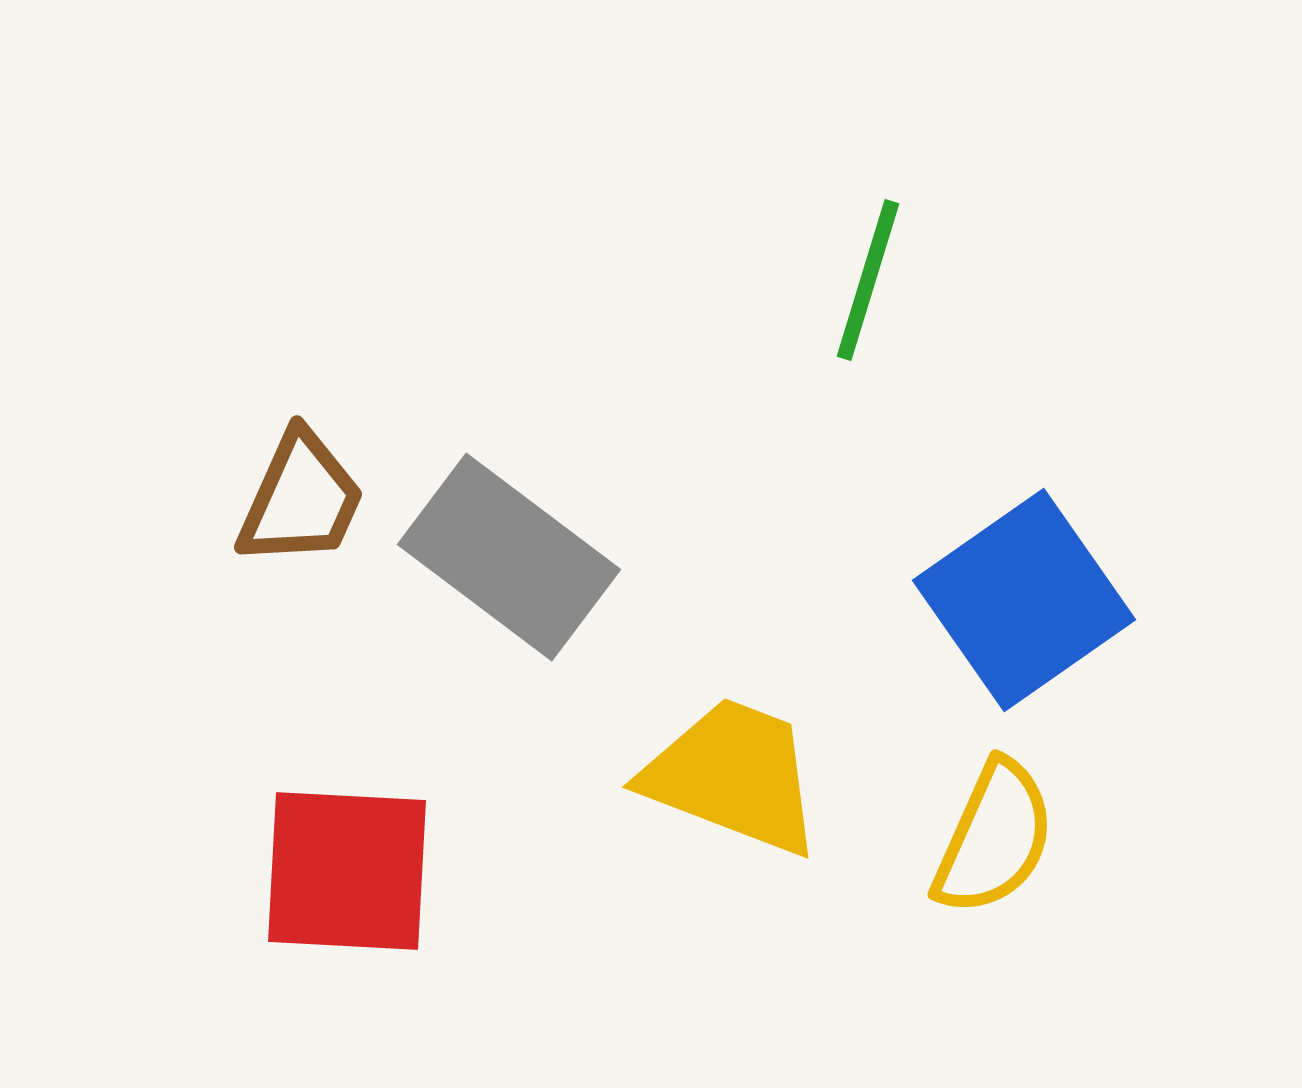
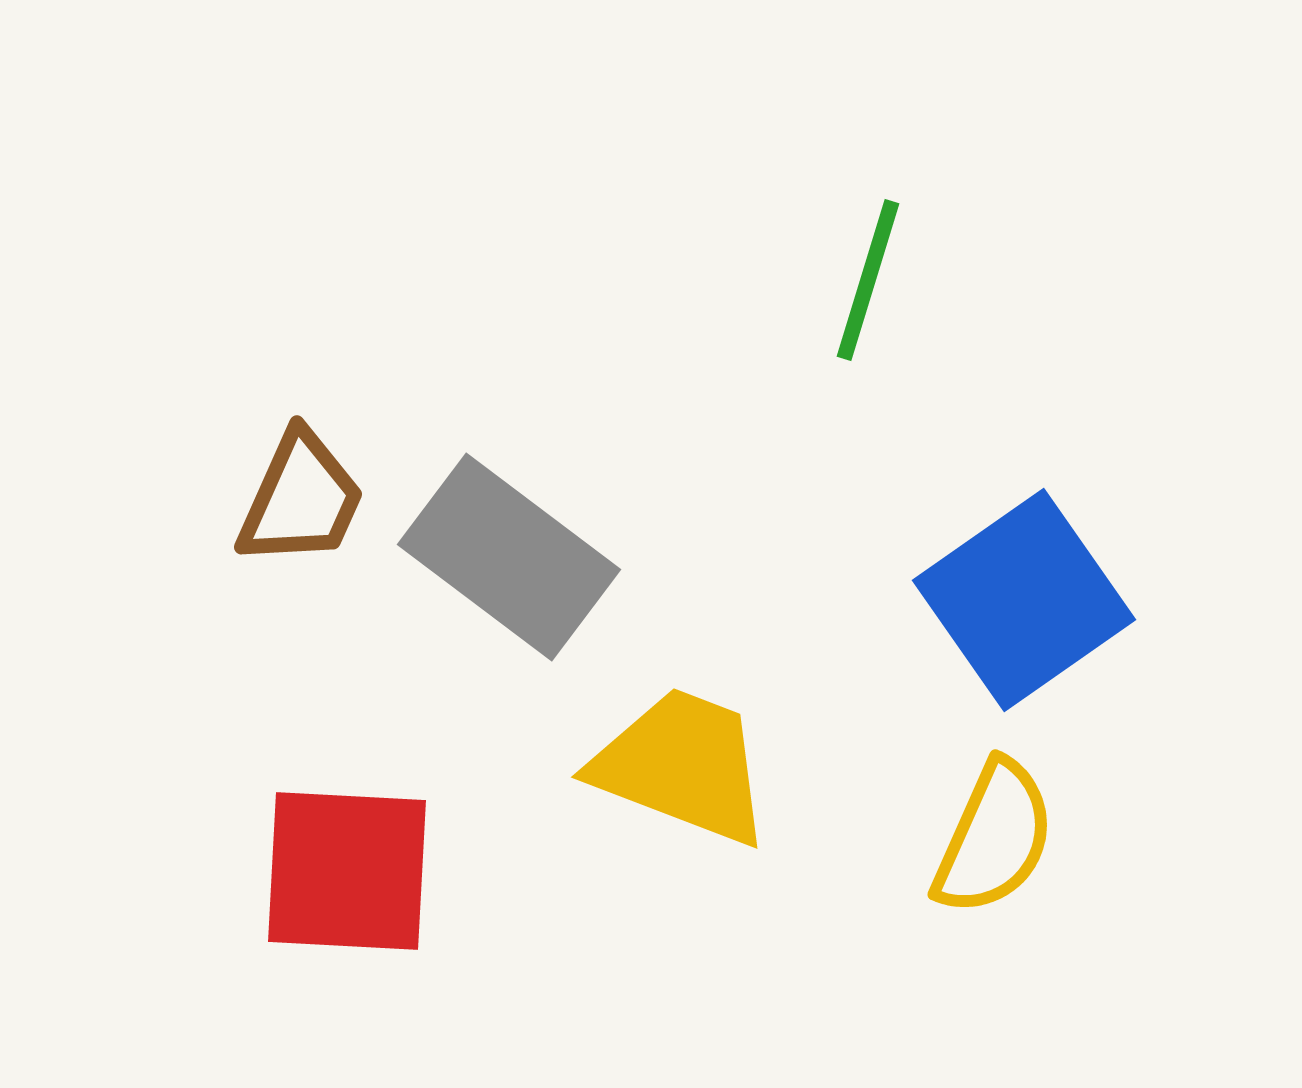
yellow trapezoid: moved 51 px left, 10 px up
